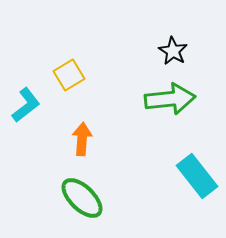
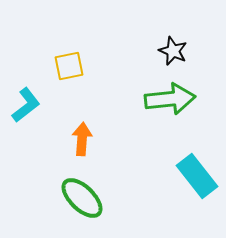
black star: rotated 8 degrees counterclockwise
yellow square: moved 9 px up; rotated 20 degrees clockwise
